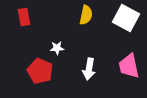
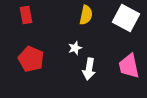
red rectangle: moved 2 px right, 2 px up
white star: moved 18 px right; rotated 16 degrees counterclockwise
red pentagon: moved 9 px left, 12 px up
